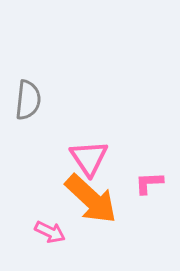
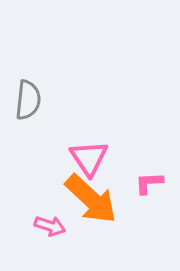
pink arrow: moved 6 px up; rotated 8 degrees counterclockwise
